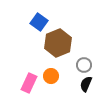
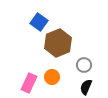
orange circle: moved 1 px right, 1 px down
black semicircle: moved 3 px down
